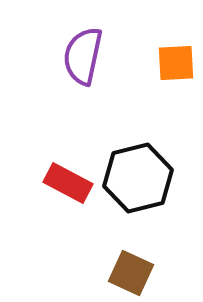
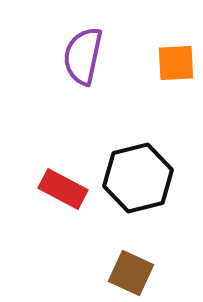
red rectangle: moved 5 px left, 6 px down
